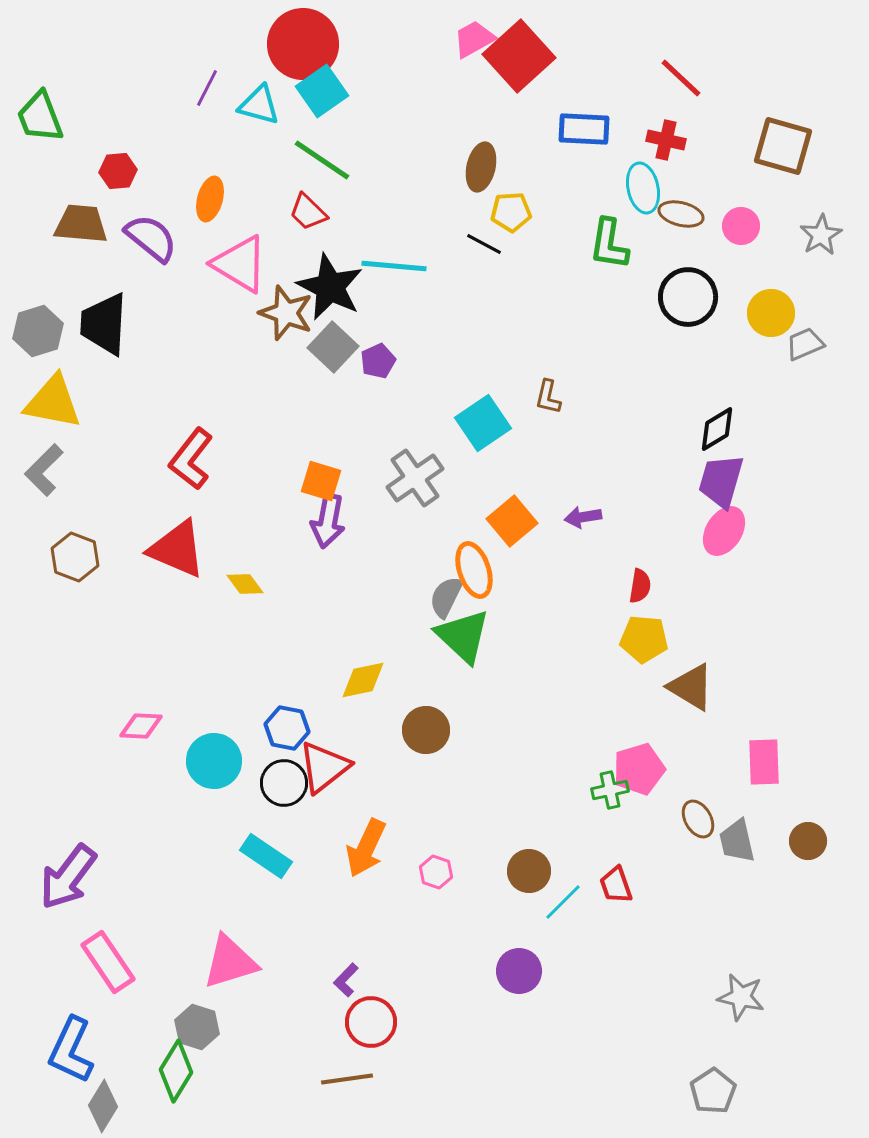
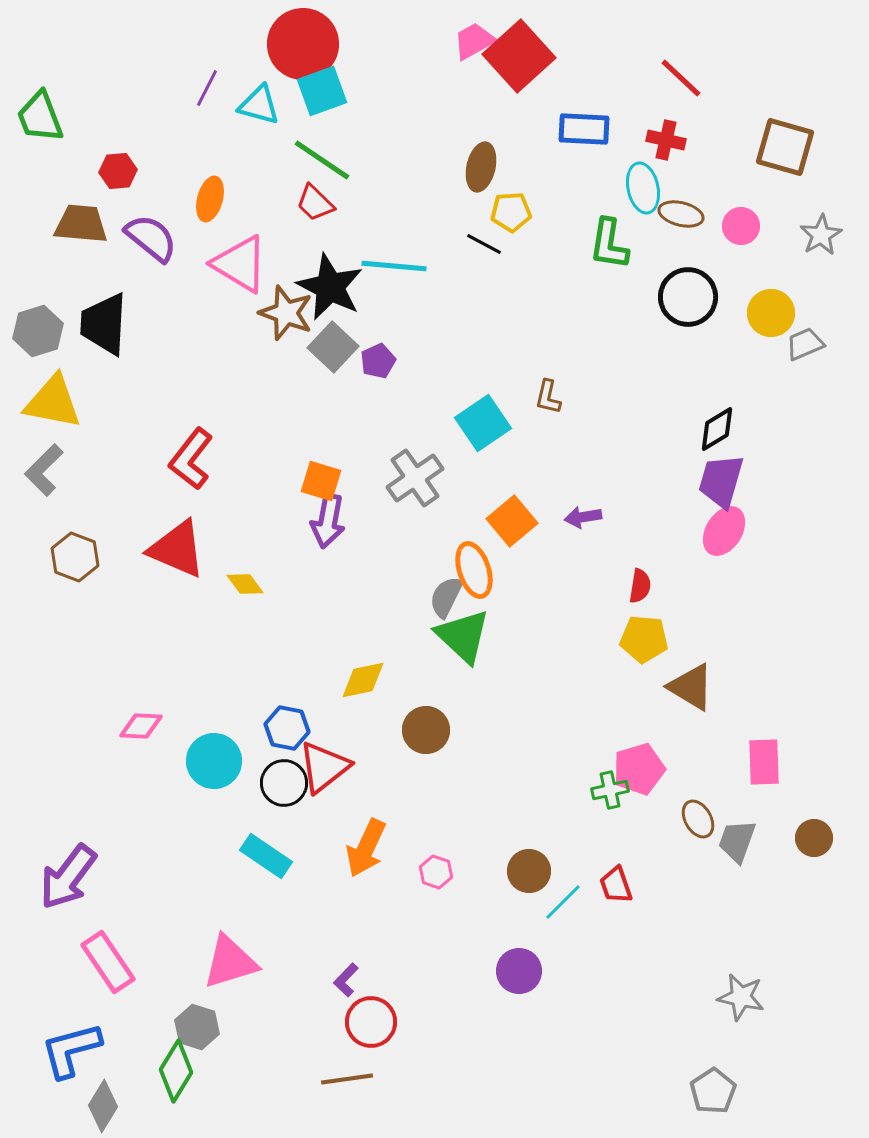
pink trapezoid at (474, 39): moved 2 px down
cyan square at (322, 91): rotated 15 degrees clockwise
brown square at (783, 146): moved 2 px right, 1 px down
red trapezoid at (308, 212): moved 7 px right, 9 px up
gray trapezoid at (737, 841): rotated 33 degrees clockwise
brown circle at (808, 841): moved 6 px right, 3 px up
blue L-shape at (71, 1050): rotated 50 degrees clockwise
